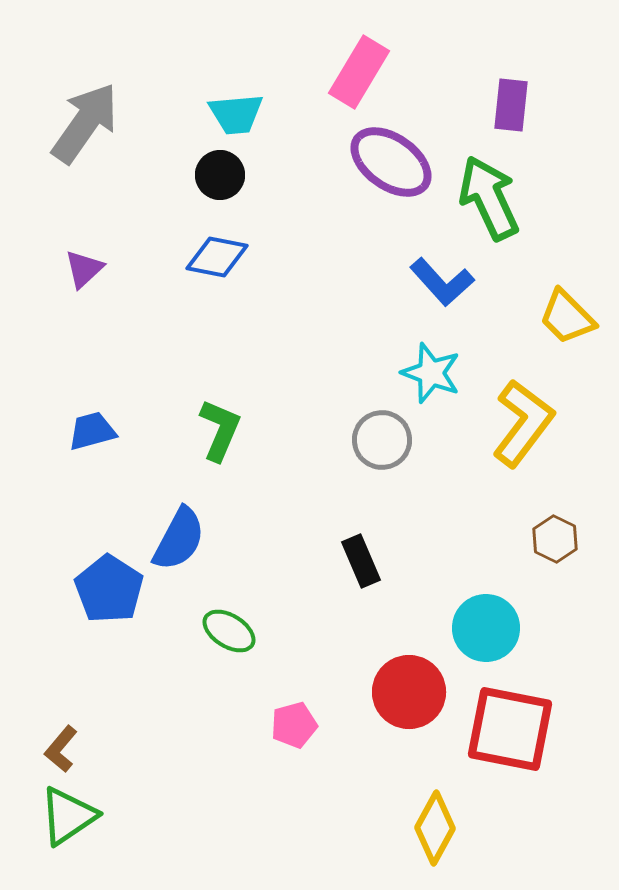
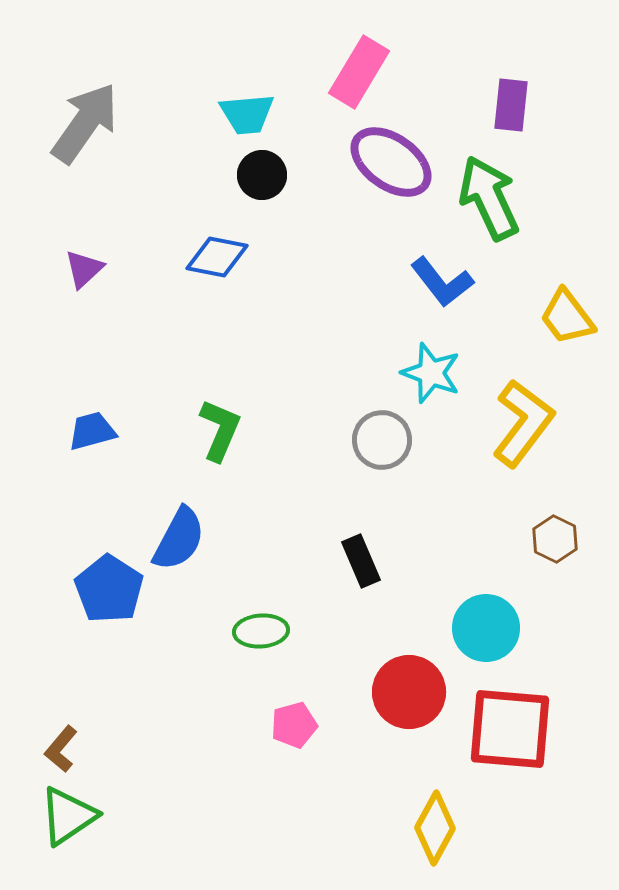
cyan trapezoid: moved 11 px right
black circle: moved 42 px right
blue L-shape: rotated 4 degrees clockwise
yellow trapezoid: rotated 8 degrees clockwise
green ellipse: moved 32 px right; rotated 36 degrees counterclockwise
red square: rotated 6 degrees counterclockwise
